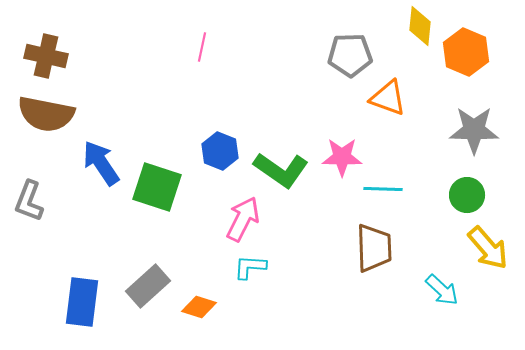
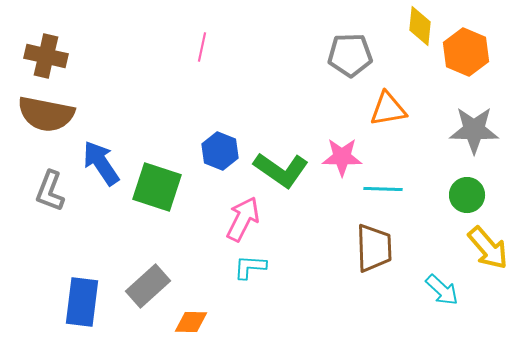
orange triangle: moved 11 px down; rotated 30 degrees counterclockwise
gray L-shape: moved 21 px right, 10 px up
orange diamond: moved 8 px left, 15 px down; rotated 16 degrees counterclockwise
